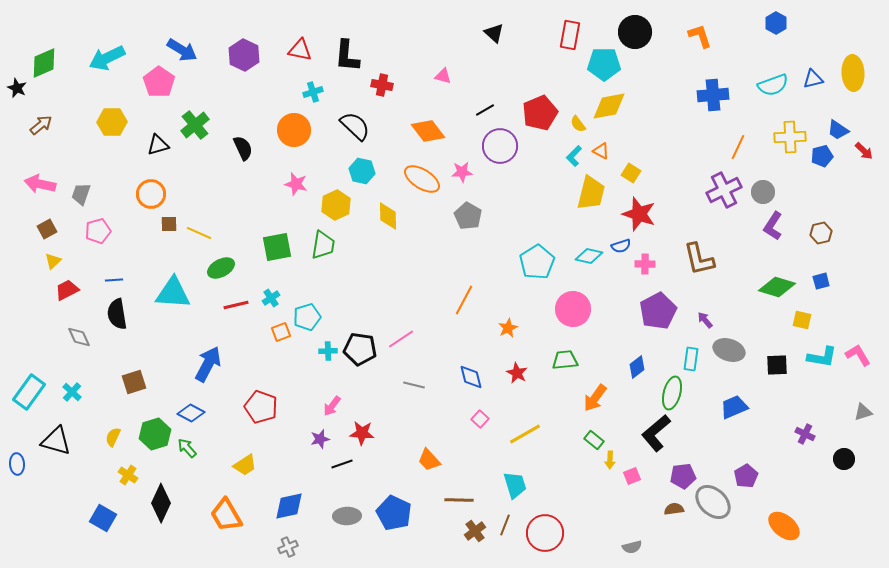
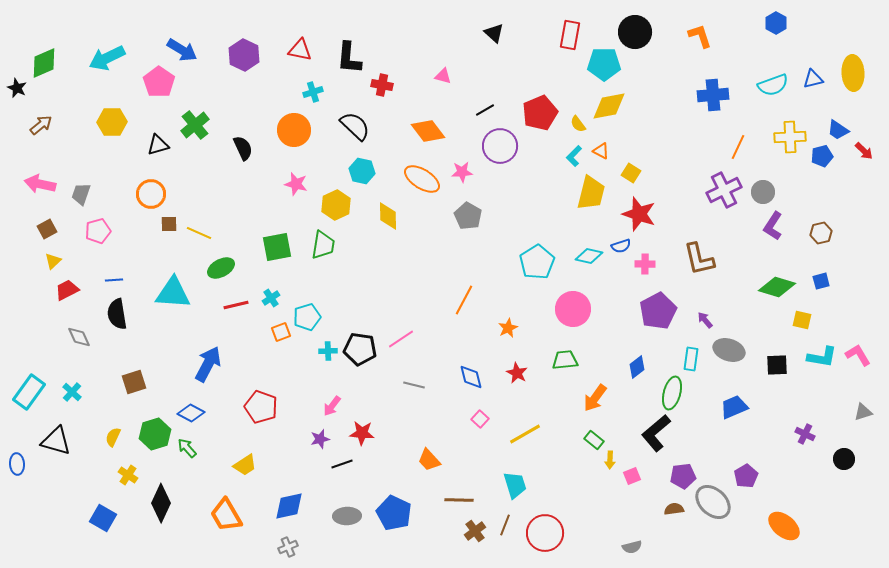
black L-shape at (347, 56): moved 2 px right, 2 px down
